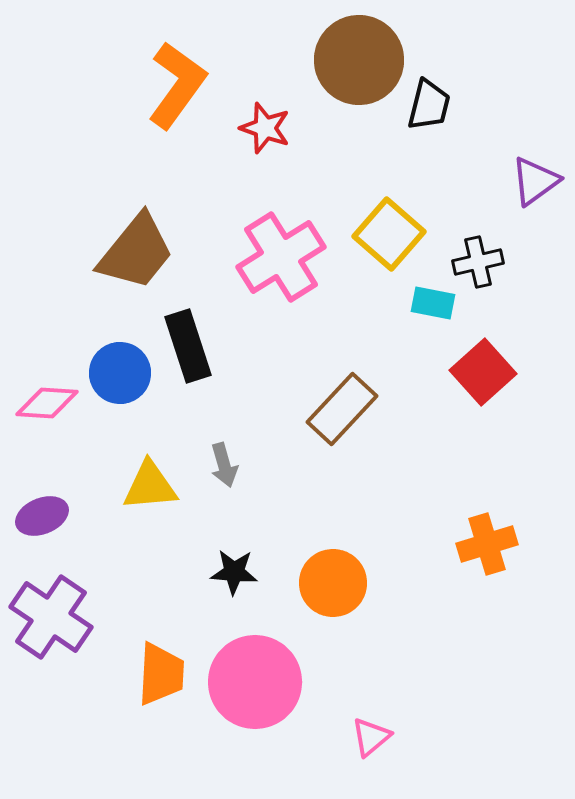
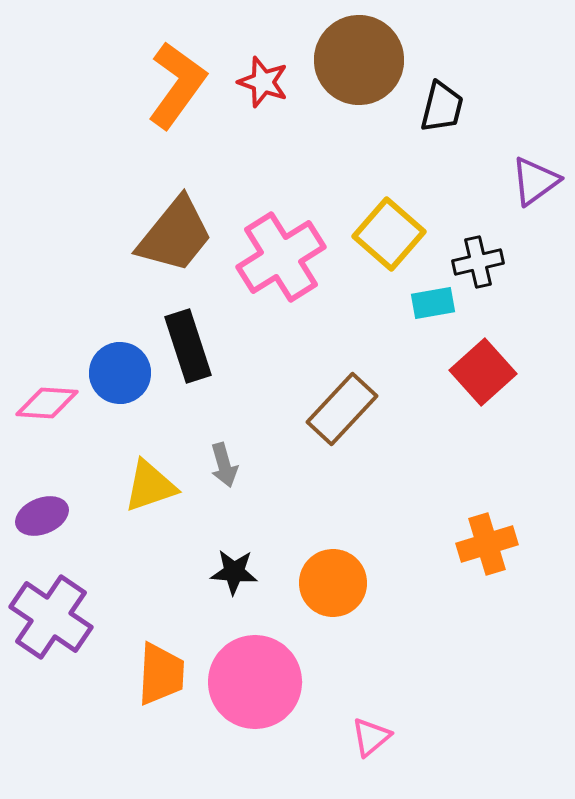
black trapezoid: moved 13 px right, 2 px down
red star: moved 2 px left, 46 px up
brown trapezoid: moved 39 px right, 17 px up
cyan rectangle: rotated 21 degrees counterclockwise
yellow triangle: rotated 14 degrees counterclockwise
